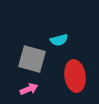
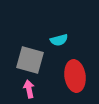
gray square: moved 2 px left, 1 px down
pink arrow: rotated 78 degrees counterclockwise
